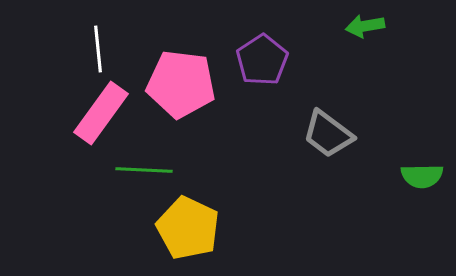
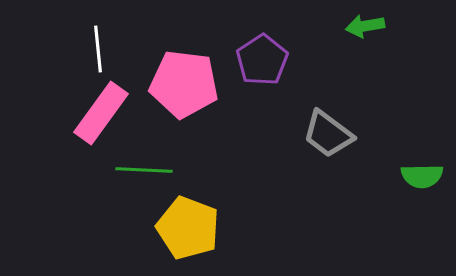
pink pentagon: moved 3 px right
yellow pentagon: rotated 4 degrees counterclockwise
